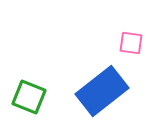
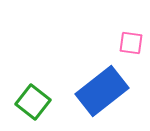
green square: moved 4 px right, 5 px down; rotated 16 degrees clockwise
